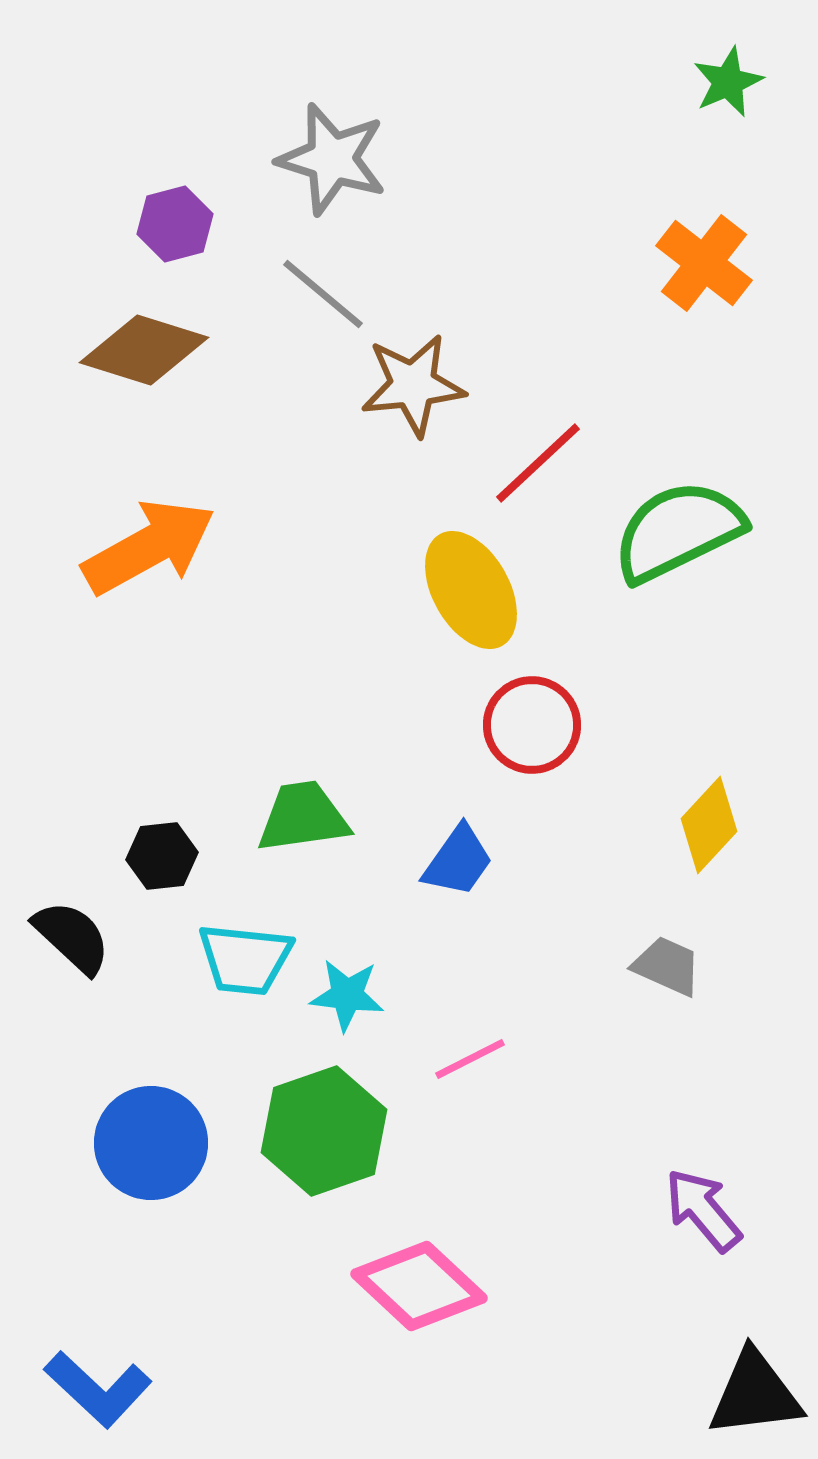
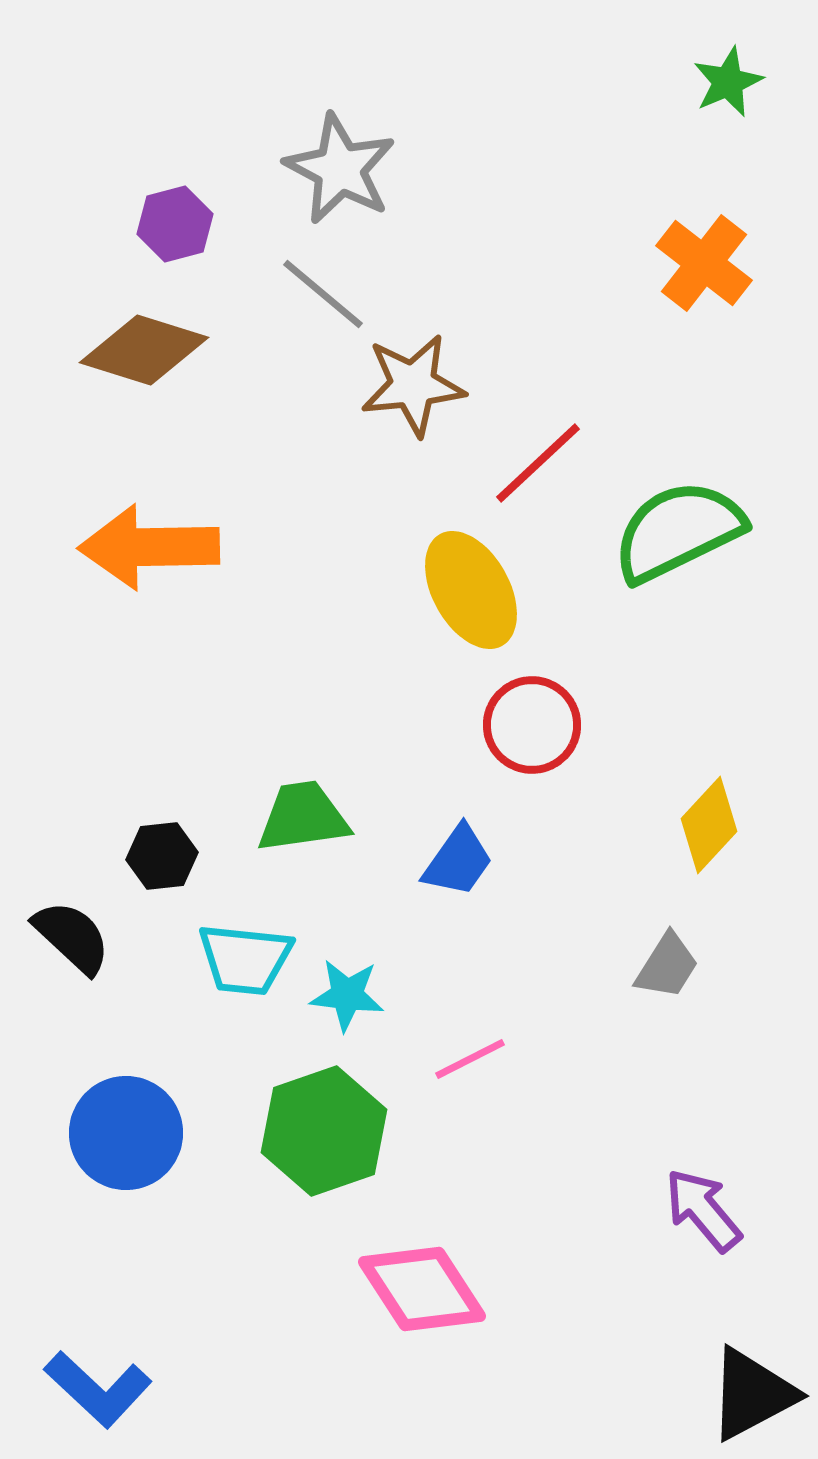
gray star: moved 8 px right, 10 px down; rotated 11 degrees clockwise
orange arrow: rotated 152 degrees counterclockwise
gray trapezoid: rotated 98 degrees clockwise
blue circle: moved 25 px left, 10 px up
pink diamond: moved 3 px right, 3 px down; rotated 14 degrees clockwise
black triangle: moved 3 px left; rotated 21 degrees counterclockwise
